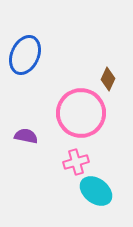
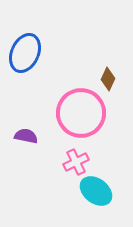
blue ellipse: moved 2 px up
pink cross: rotated 10 degrees counterclockwise
